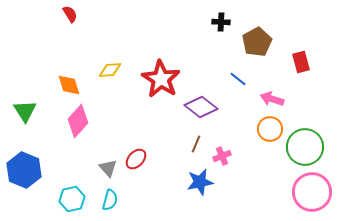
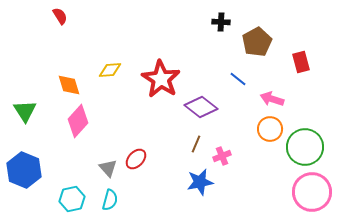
red semicircle: moved 10 px left, 2 px down
